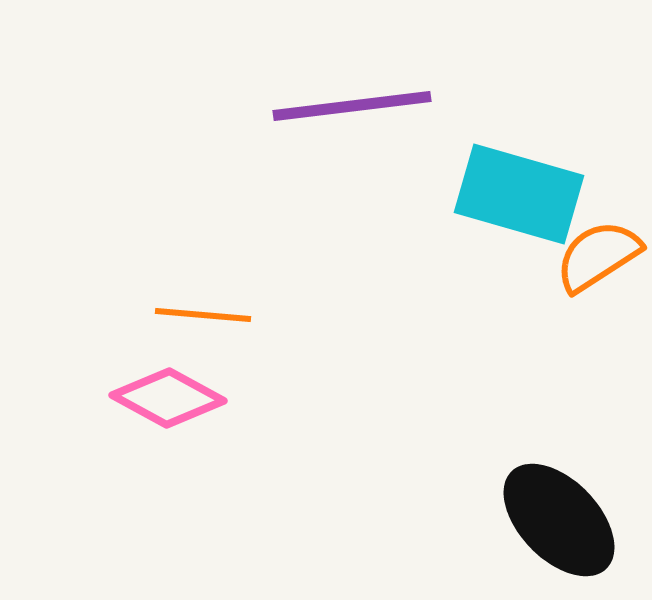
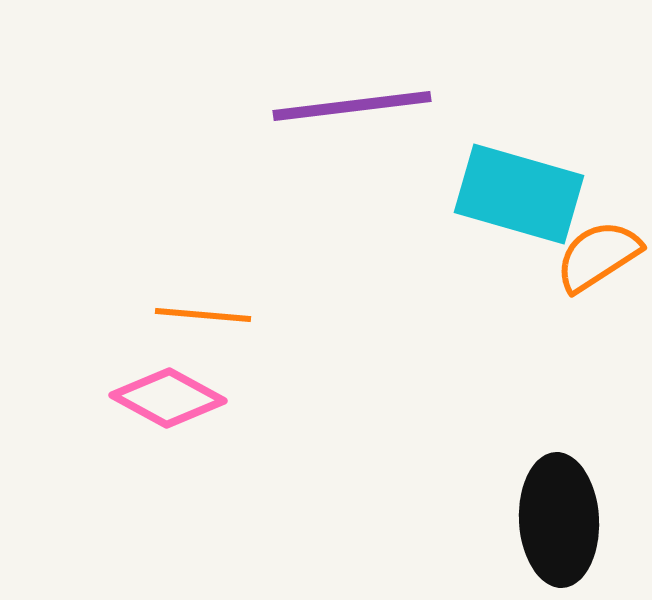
black ellipse: rotated 41 degrees clockwise
